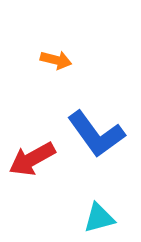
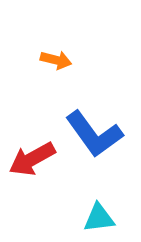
blue L-shape: moved 2 px left
cyan triangle: rotated 8 degrees clockwise
